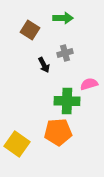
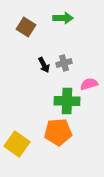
brown square: moved 4 px left, 3 px up
gray cross: moved 1 px left, 10 px down
